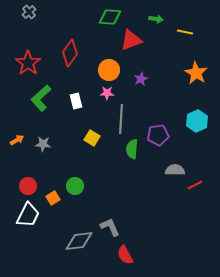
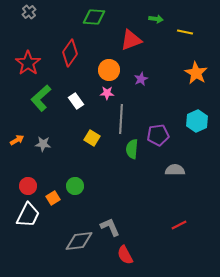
green diamond: moved 16 px left
white rectangle: rotated 21 degrees counterclockwise
red line: moved 16 px left, 40 px down
